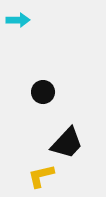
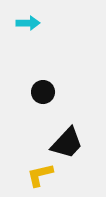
cyan arrow: moved 10 px right, 3 px down
yellow L-shape: moved 1 px left, 1 px up
